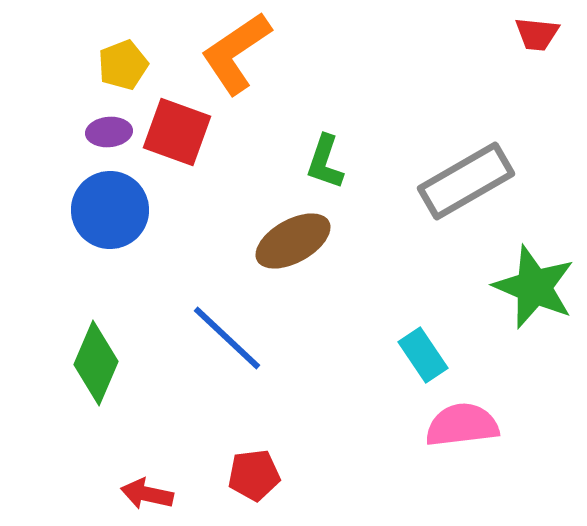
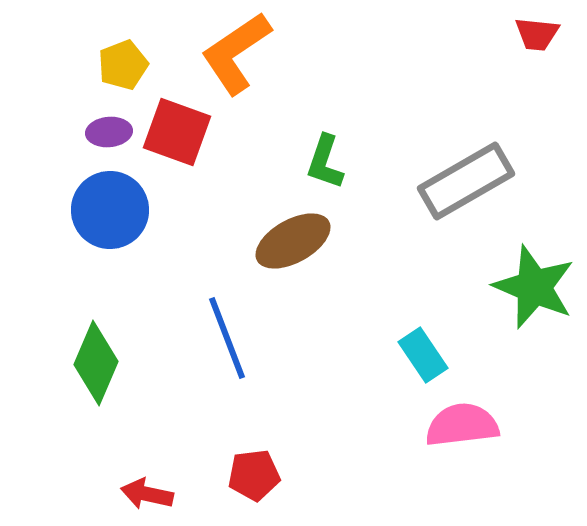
blue line: rotated 26 degrees clockwise
